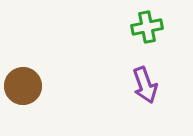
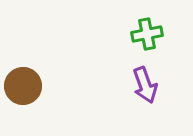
green cross: moved 7 px down
